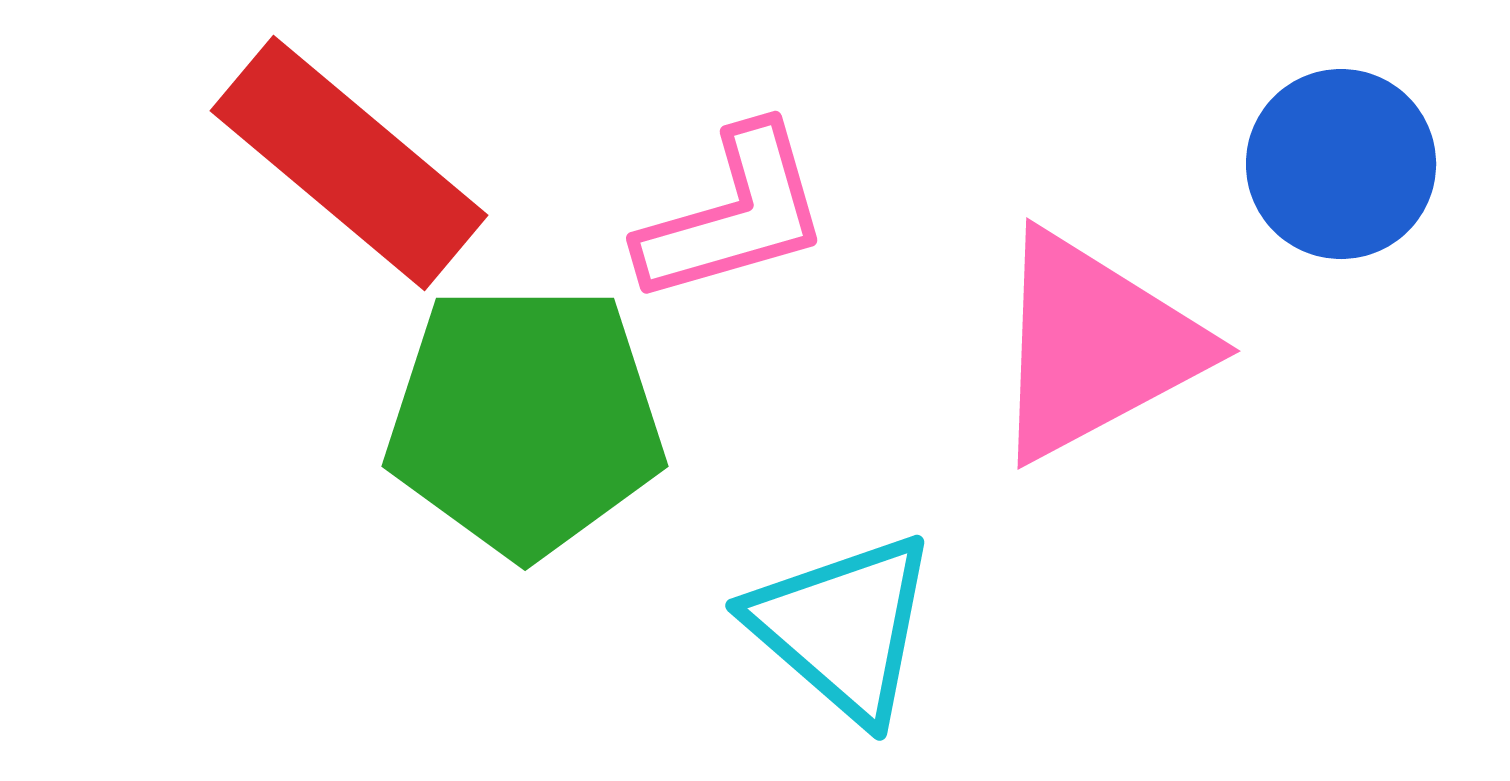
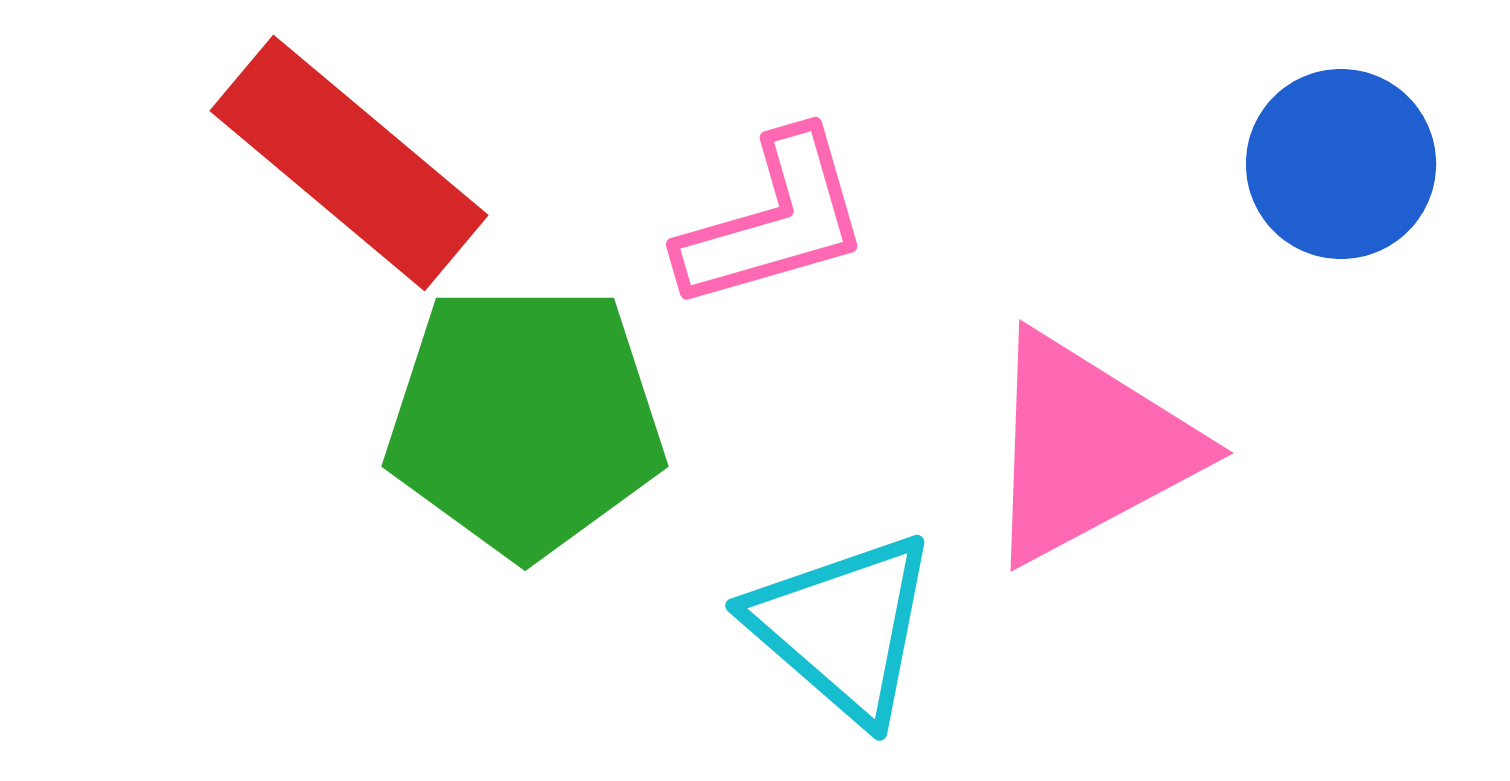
pink L-shape: moved 40 px right, 6 px down
pink triangle: moved 7 px left, 102 px down
